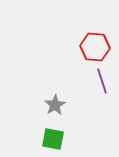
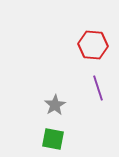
red hexagon: moved 2 px left, 2 px up
purple line: moved 4 px left, 7 px down
